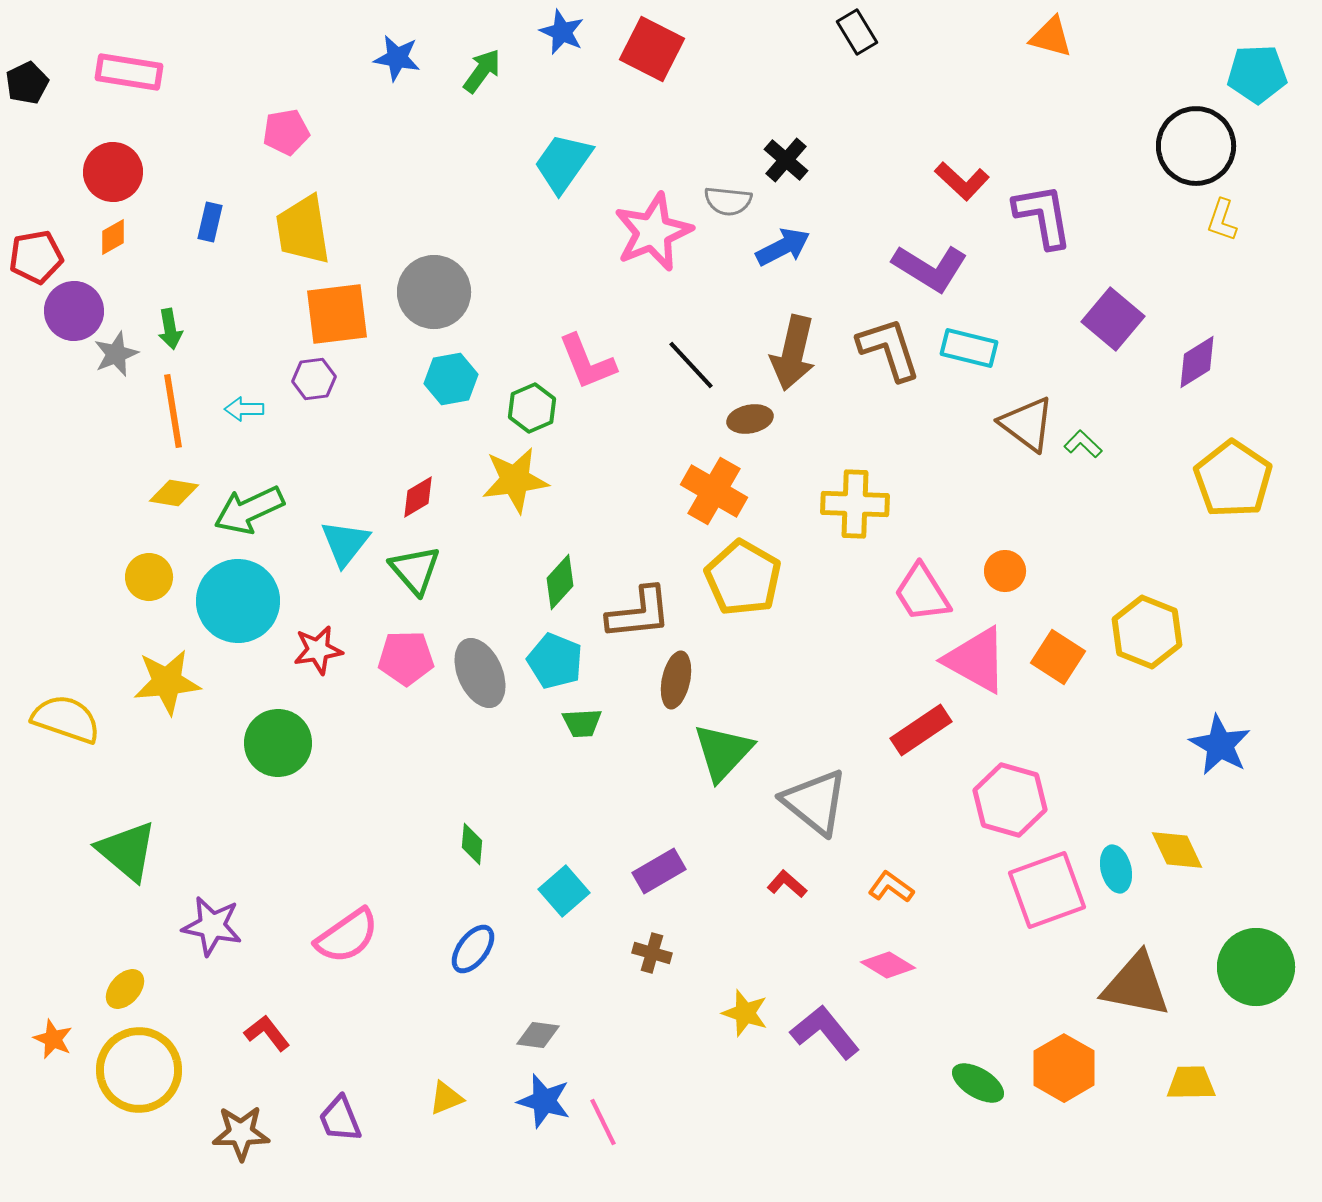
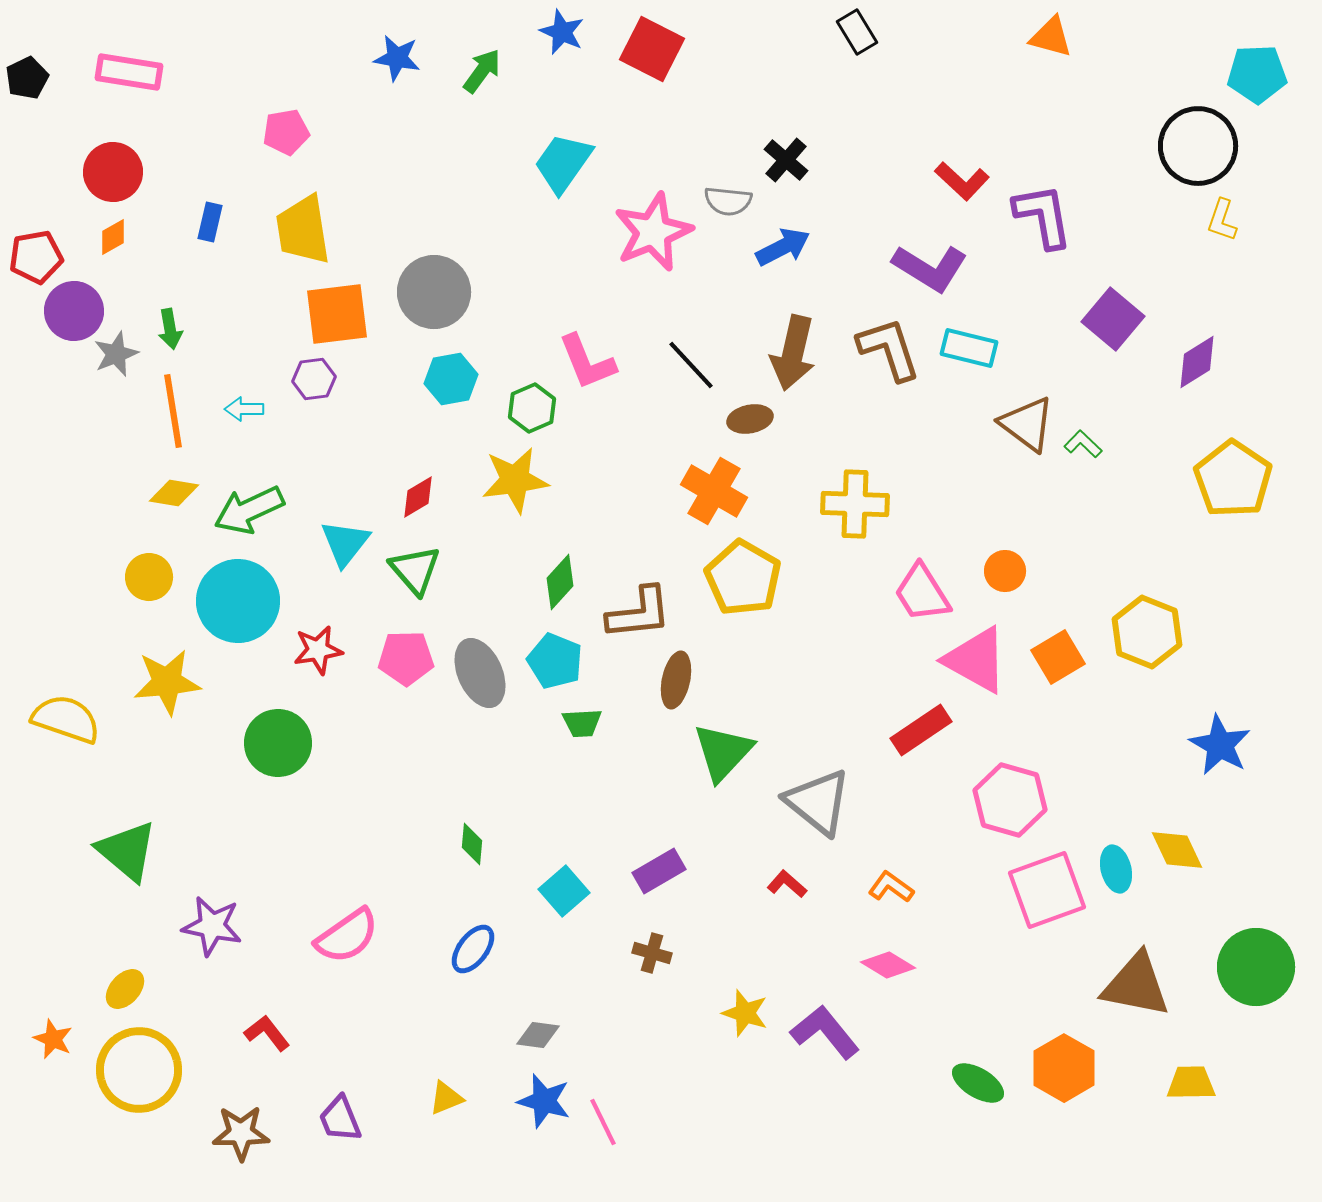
black pentagon at (27, 83): moved 5 px up
black circle at (1196, 146): moved 2 px right
orange square at (1058, 657): rotated 26 degrees clockwise
gray triangle at (815, 802): moved 3 px right
